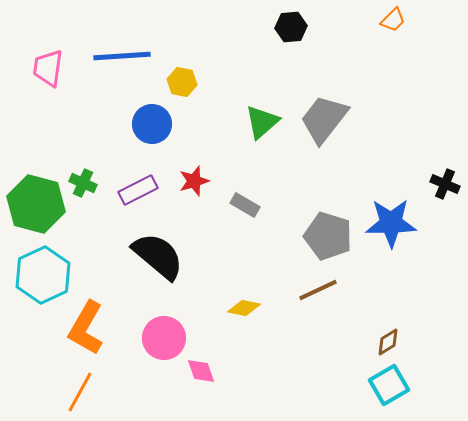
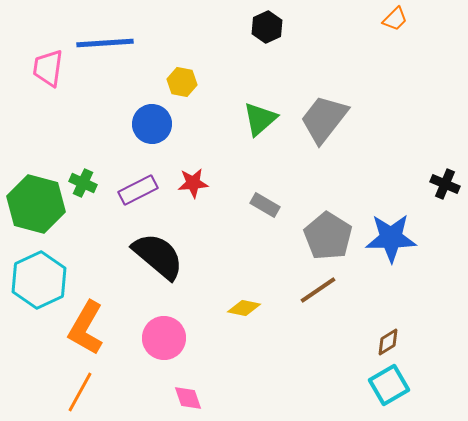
orange trapezoid: moved 2 px right, 1 px up
black hexagon: moved 24 px left; rotated 20 degrees counterclockwise
blue line: moved 17 px left, 13 px up
green triangle: moved 2 px left, 3 px up
red star: moved 1 px left, 2 px down; rotated 12 degrees clockwise
gray rectangle: moved 20 px right
blue star: moved 15 px down
gray pentagon: rotated 15 degrees clockwise
cyan hexagon: moved 4 px left, 5 px down
brown line: rotated 9 degrees counterclockwise
pink diamond: moved 13 px left, 27 px down
